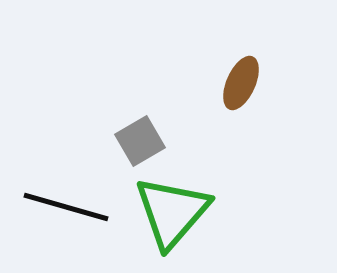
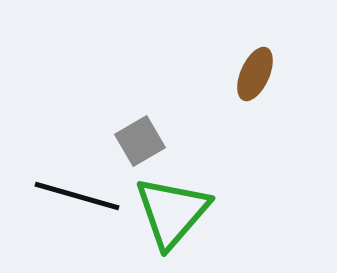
brown ellipse: moved 14 px right, 9 px up
black line: moved 11 px right, 11 px up
